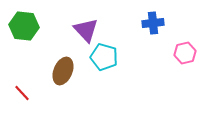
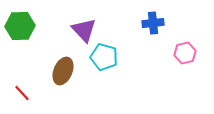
green hexagon: moved 4 px left; rotated 8 degrees counterclockwise
purple triangle: moved 2 px left
